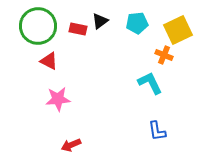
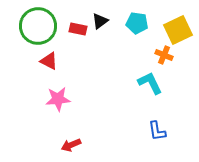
cyan pentagon: rotated 15 degrees clockwise
